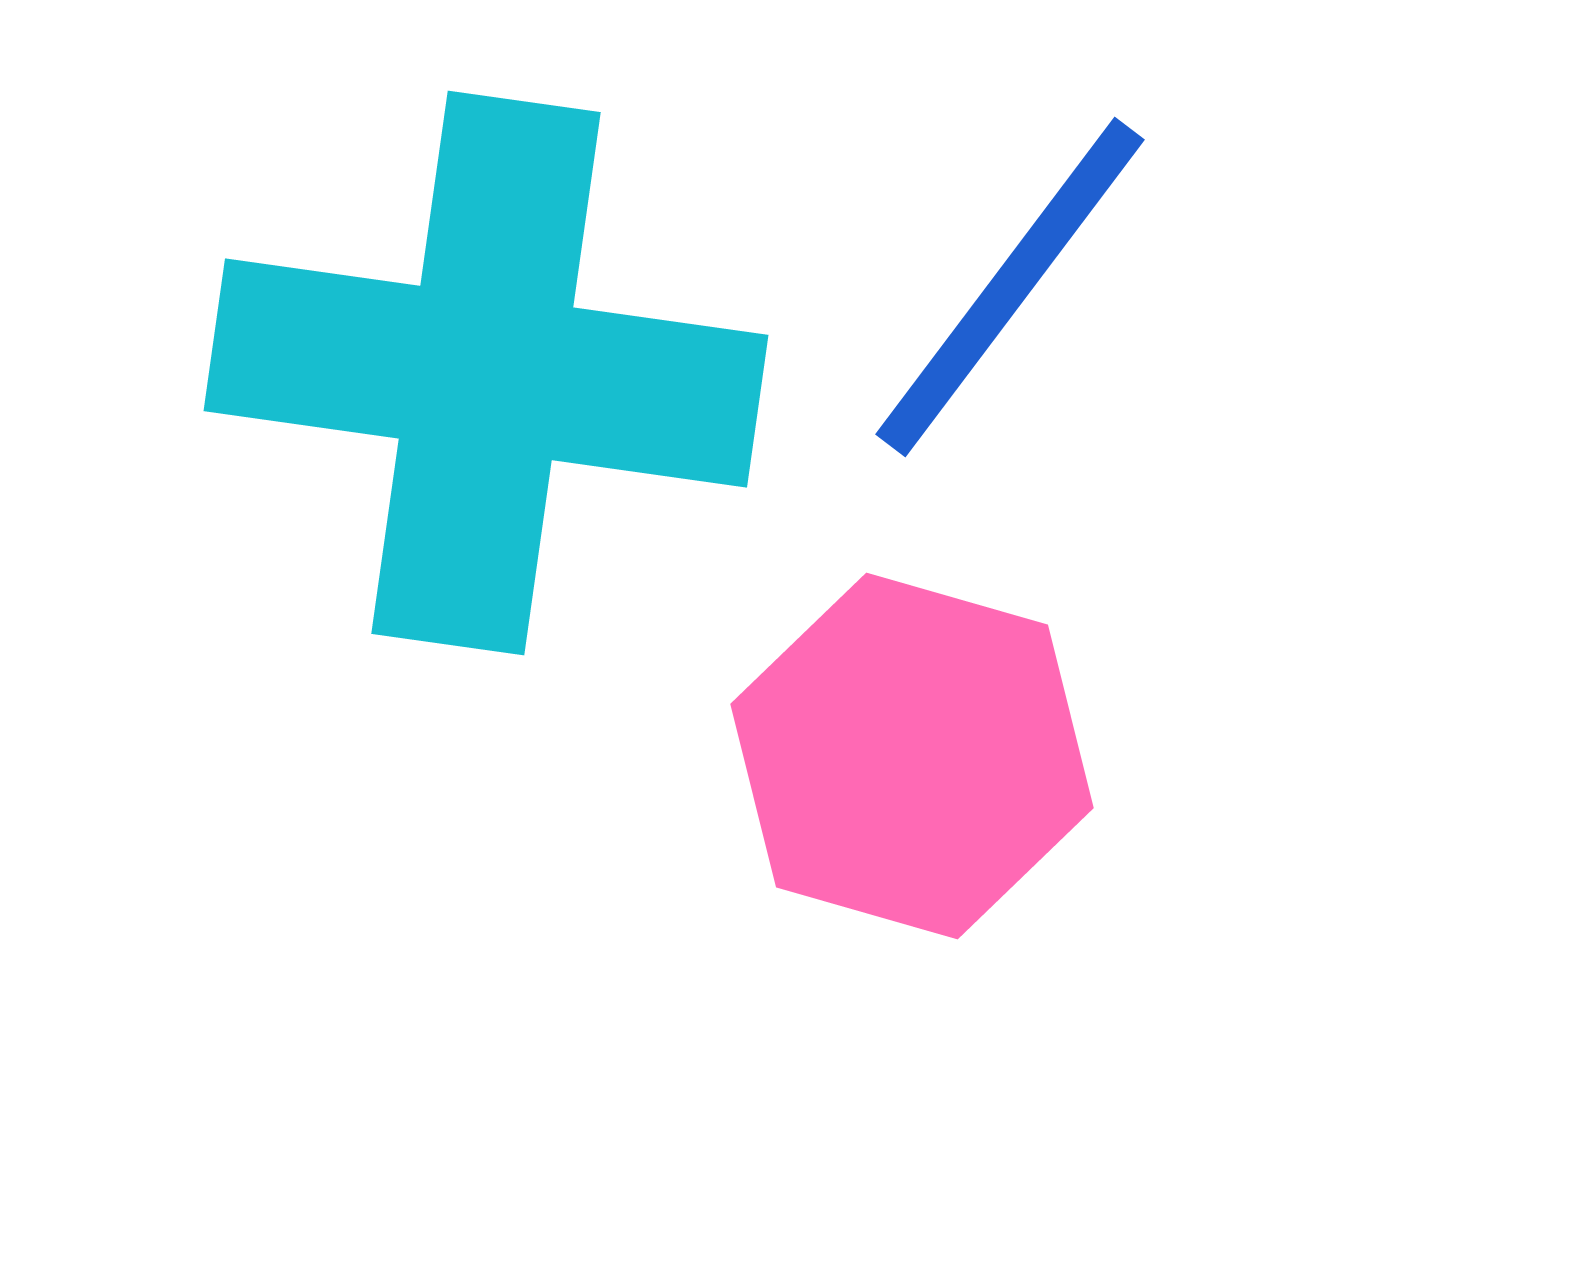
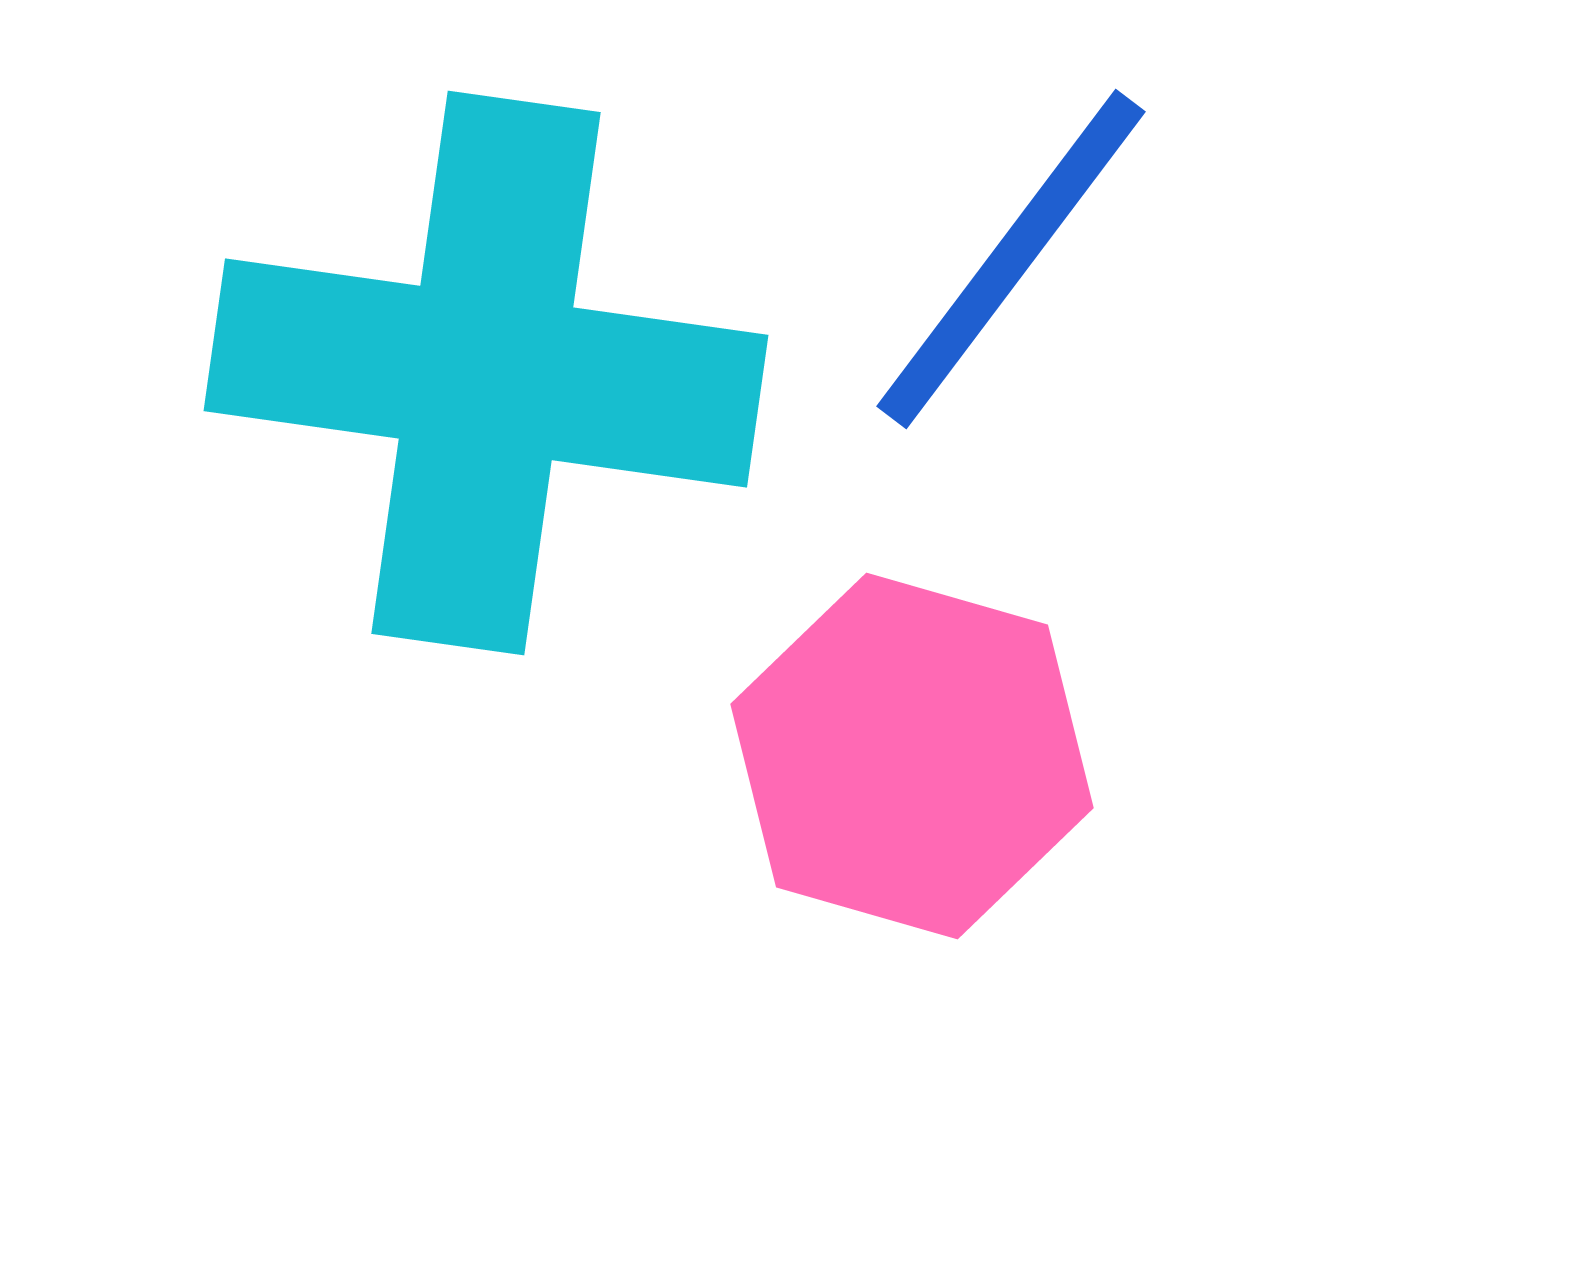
blue line: moved 1 px right, 28 px up
